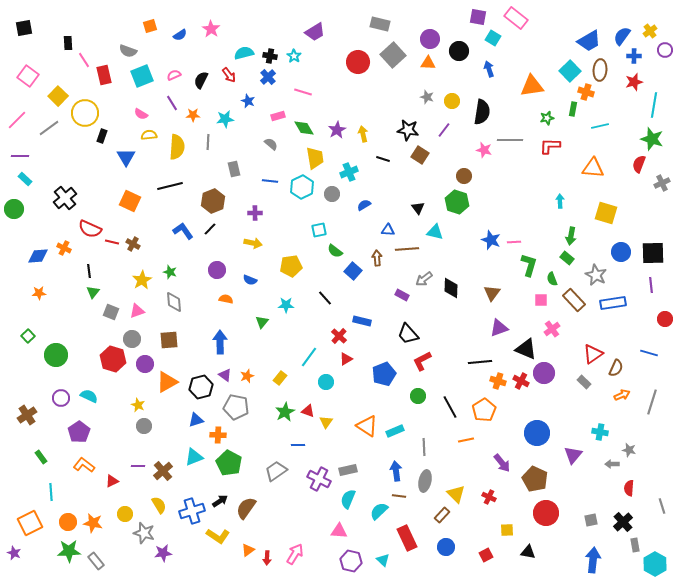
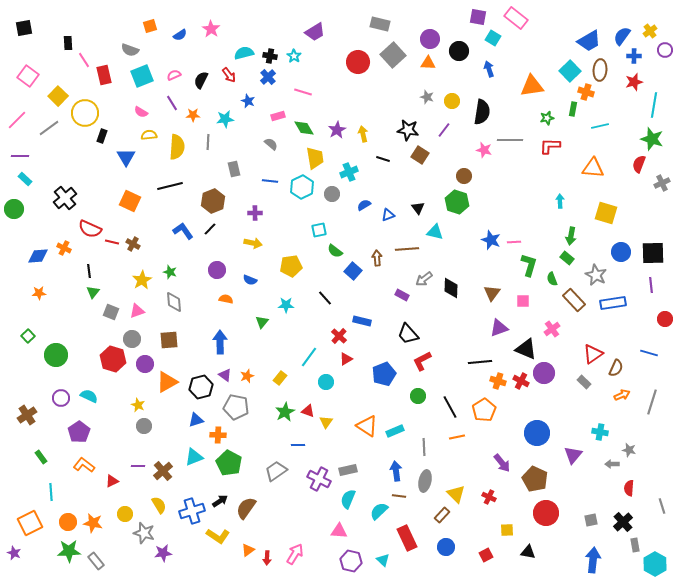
gray semicircle at (128, 51): moved 2 px right, 1 px up
pink semicircle at (141, 114): moved 2 px up
blue triangle at (388, 230): moved 15 px up; rotated 24 degrees counterclockwise
pink square at (541, 300): moved 18 px left, 1 px down
orange line at (466, 440): moved 9 px left, 3 px up
